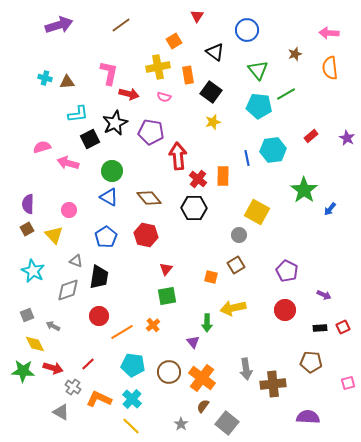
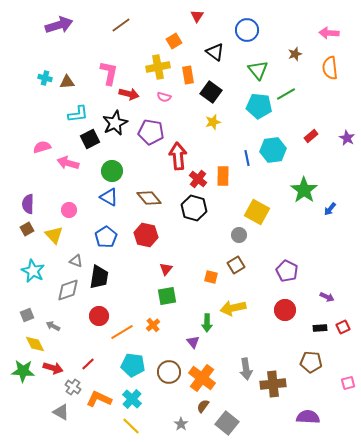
black hexagon at (194, 208): rotated 15 degrees clockwise
purple arrow at (324, 295): moved 3 px right, 2 px down
